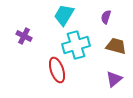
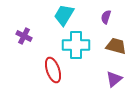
cyan cross: rotated 16 degrees clockwise
red ellipse: moved 4 px left
